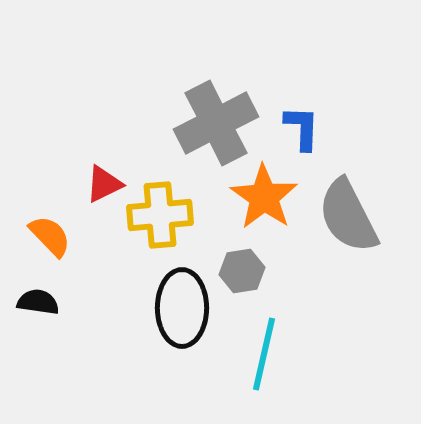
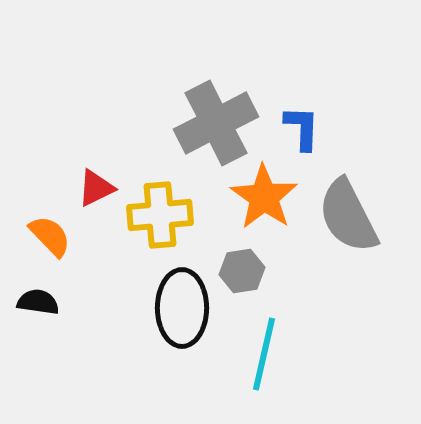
red triangle: moved 8 px left, 4 px down
